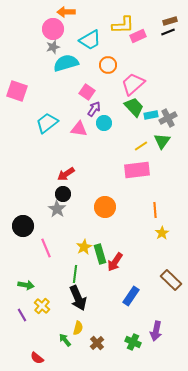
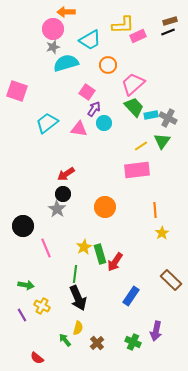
gray cross at (168, 118): rotated 36 degrees counterclockwise
yellow cross at (42, 306): rotated 14 degrees counterclockwise
